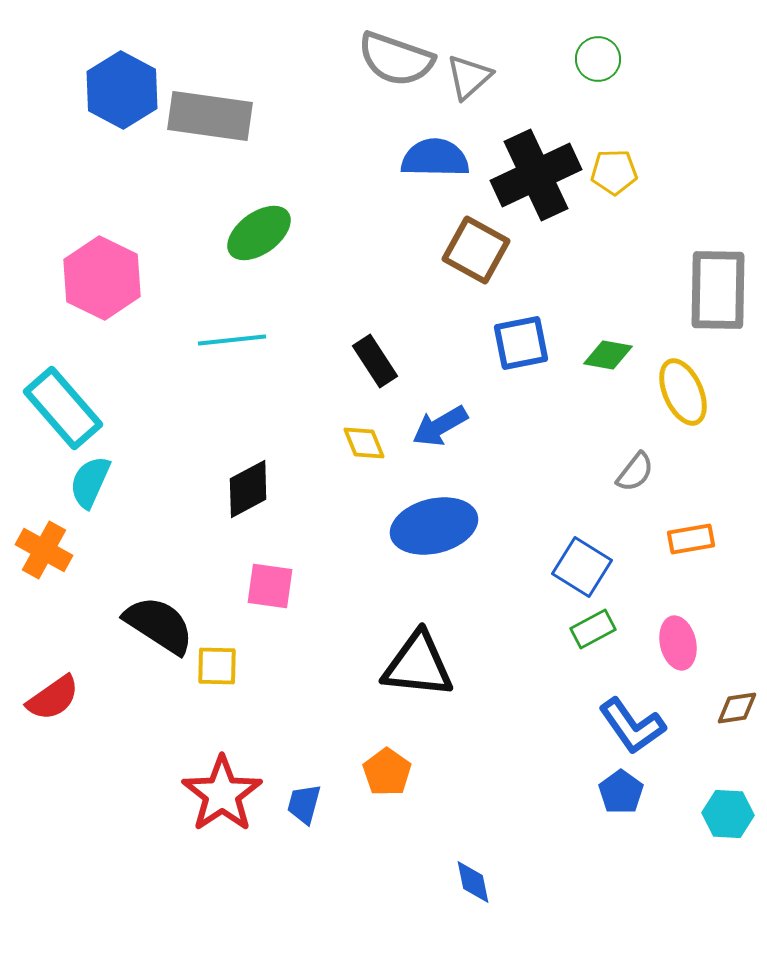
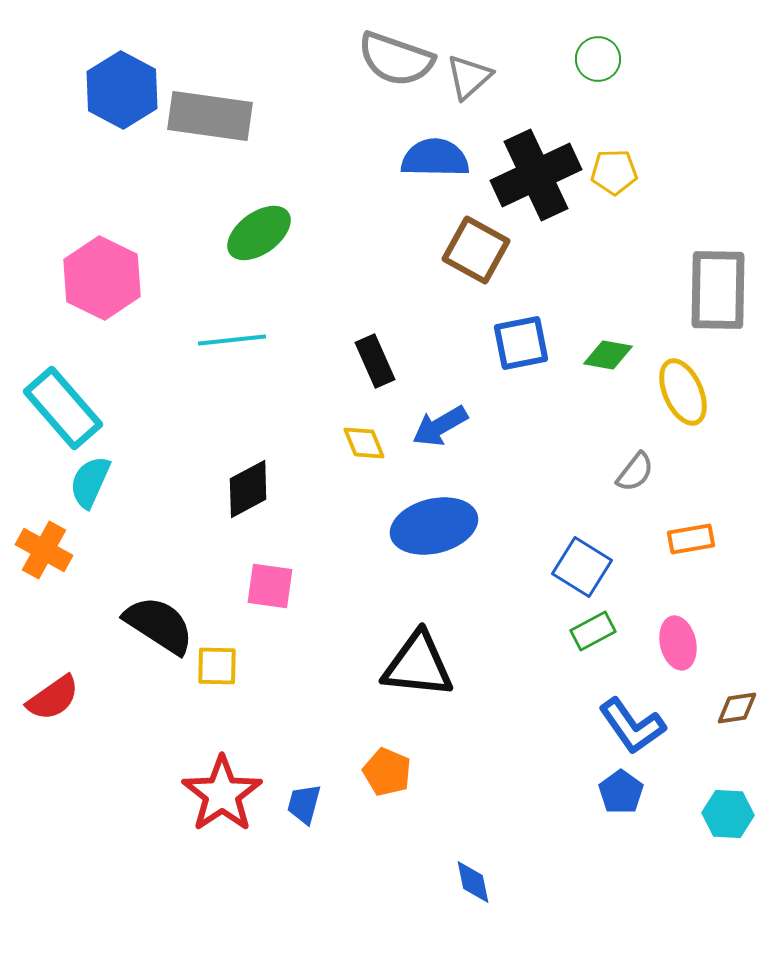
black rectangle at (375, 361): rotated 9 degrees clockwise
green rectangle at (593, 629): moved 2 px down
orange pentagon at (387, 772): rotated 12 degrees counterclockwise
